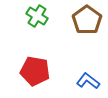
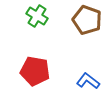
brown pentagon: rotated 16 degrees counterclockwise
